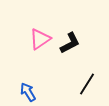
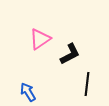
black L-shape: moved 11 px down
black line: rotated 25 degrees counterclockwise
